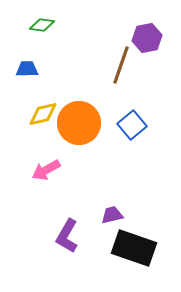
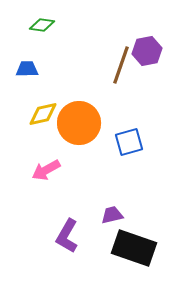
purple hexagon: moved 13 px down
blue square: moved 3 px left, 17 px down; rotated 24 degrees clockwise
